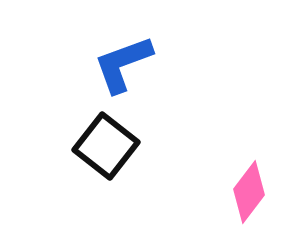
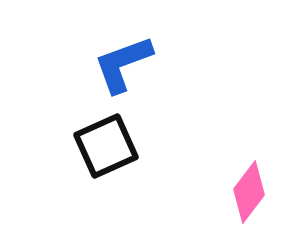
black square: rotated 28 degrees clockwise
